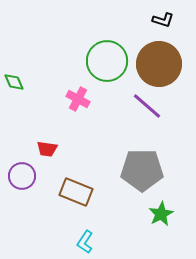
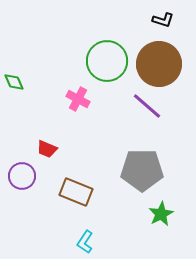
red trapezoid: rotated 15 degrees clockwise
